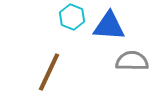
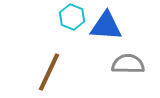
blue triangle: moved 3 px left
gray semicircle: moved 4 px left, 3 px down
